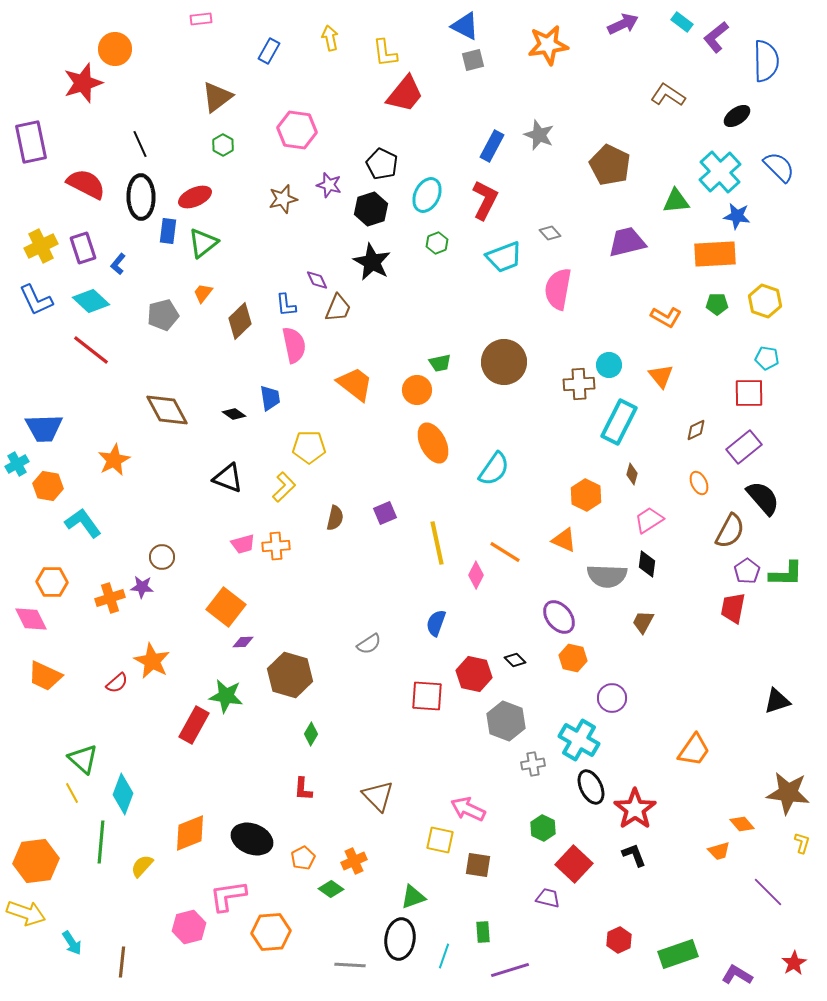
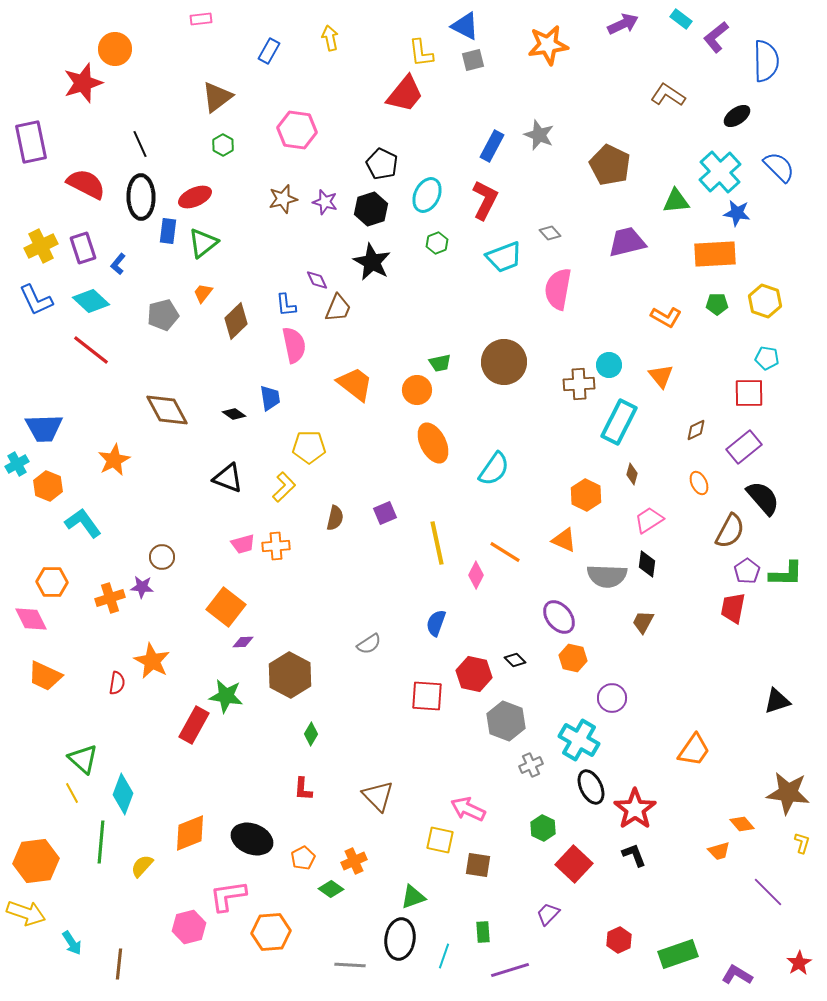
cyan rectangle at (682, 22): moved 1 px left, 3 px up
yellow L-shape at (385, 53): moved 36 px right
purple star at (329, 185): moved 4 px left, 17 px down
blue star at (737, 216): moved 3 px up
brown diamond at (240, 321): moved 4 px left
orange hexagon at (48, 486): rotated 12 degrees clockwise
brown hexagon at (290, 675): rotated 12 degrees clockwise
red semicircle at (117, 683): rotated 40 degrees counterclockwise
gray cross at (533, 764): moved 2 px left, 1 px down; rotated 15 degrees counterclockwise
purple trapezoid at (548, 898): moved 16 px down; rotated 60 degrees counterclockwise
brown line at (122, 962): moved 3 px left, 2 px down
red star at (794, 963): moved 5 px right
